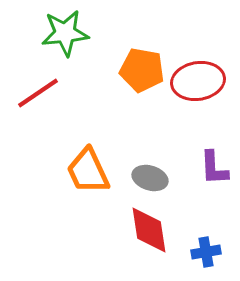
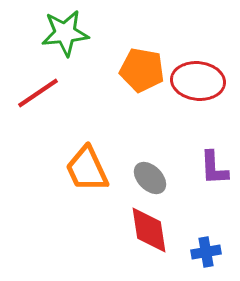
red ellipse: rotated 15 degrees clockwise
orange trapezoid: moved 1 px left, 2 px up
gray ellipse: rotated 28 degrees clockwise
